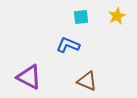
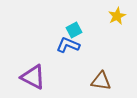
cyan square: moved 7 px left, 13 px down; rotated 21 degrees counterclockwise
purple triangle: moved 4 px right
brown triangle: moved 14 px right; rotated 15 degrees counterclockwise
